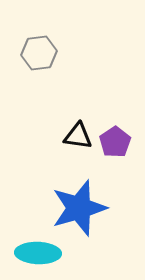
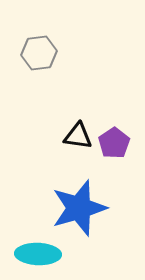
purple pentagon: moved 1 px left, 1 px down
cyan ellipse: moved 1 px down
